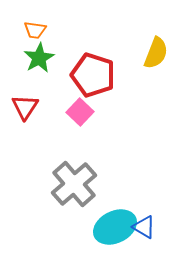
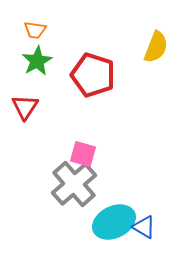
yellow semicircle: moved 6 px up
green star: moved 2 px left, 3 px down
pink square: moved 3 px right, 42 px down; rotated 28 degrees counterclockwise
cyan ellipse: moved 1 px left, 5 px up
